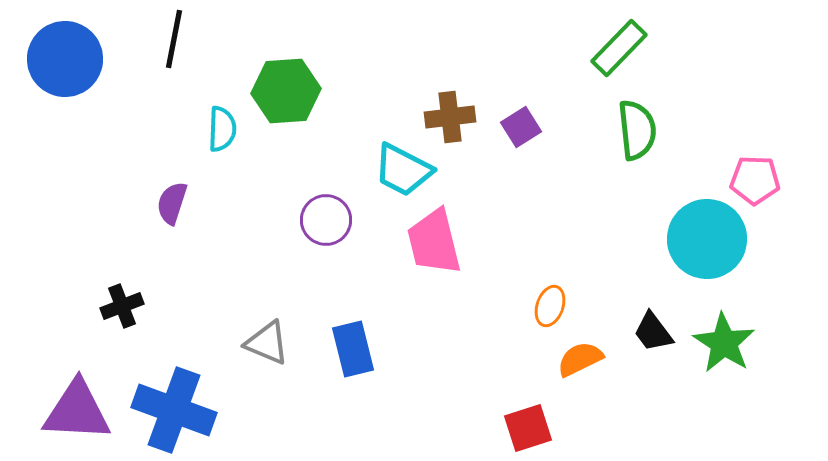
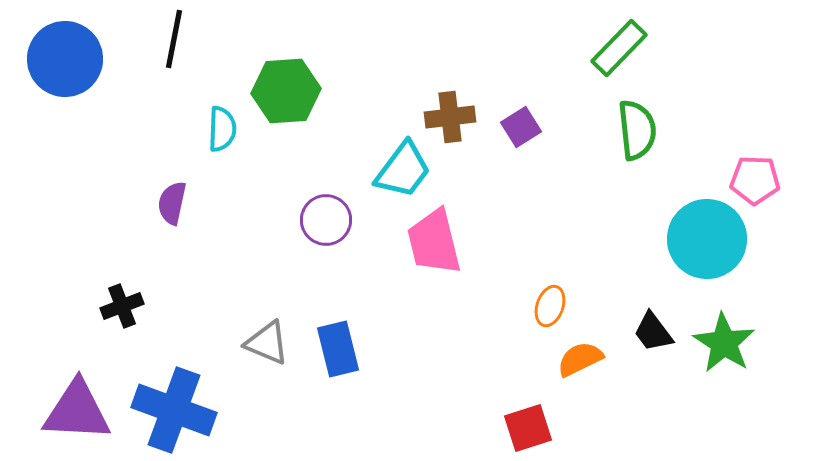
cyan trapezoid: rotated 80 degrees counterclockwise
purple semicircle: rotated 6 degrees counterclockwise
blue rectangle: moved 15 px left
